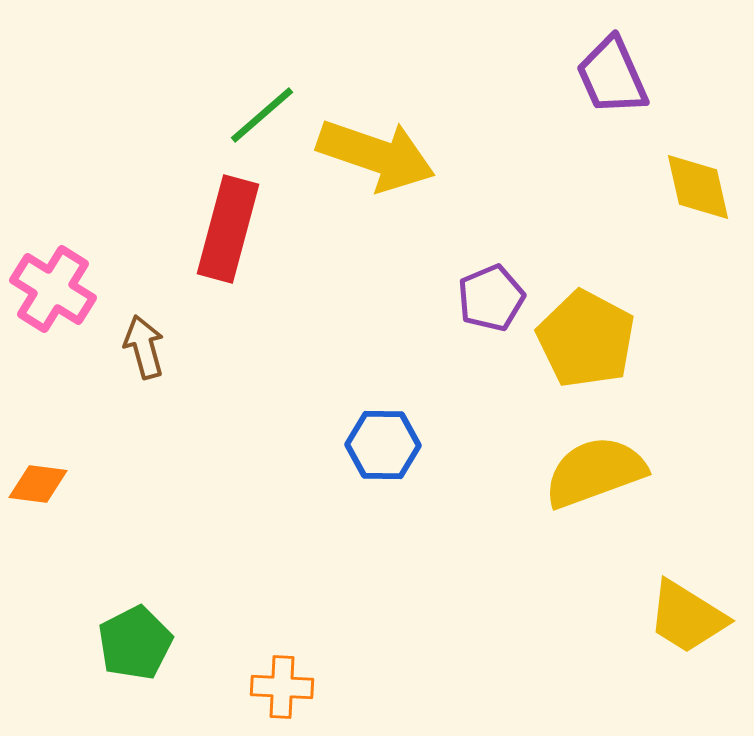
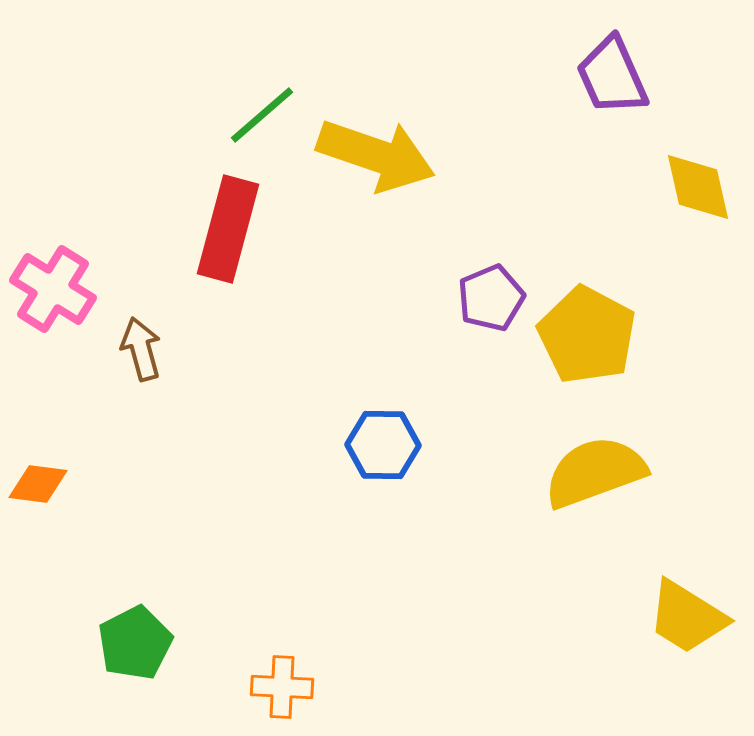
yellow pentagon: moved 1 px right, 4 px up
brown arrow: moved 3 px left, 2 px down
